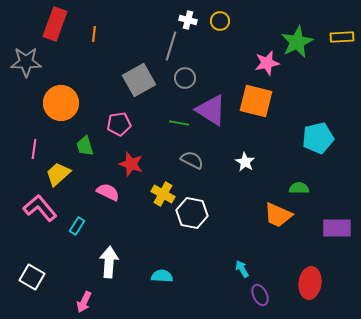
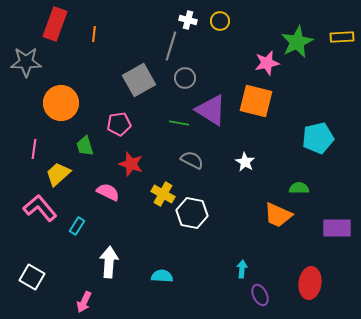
cyan arrow: rotated 36 degrees clockwise
